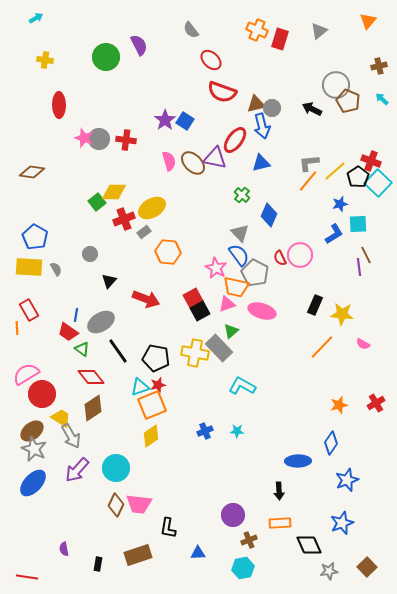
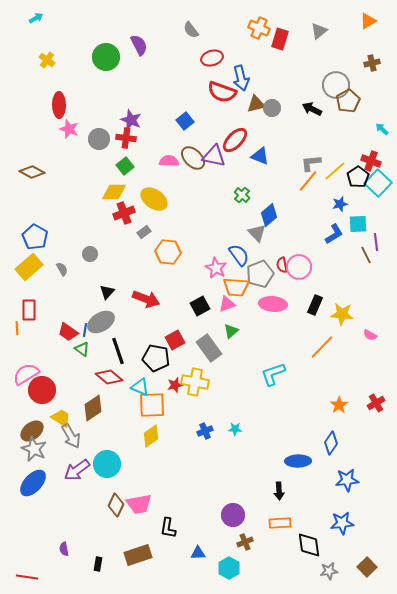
orange triangle at (368, 21): rotated 18 degrees clockwise
orange cross at (257, 30): moved 2 px right, 2 px up
yellow cross at (45, 60): moved 2 px right; rotated 28 degrees clockwise
red ellipse at (211, 60): moved 1 px right, 2 px up; rotated 60 degrees counterclockwise
brown cross at (379, 66): moved 7 px left, 3 px up
cyan arrow at (382, 99): moved 30 px down
brown pentagon at (348, 101): rotated 20 degrees clockwise
purple star at (165, 120): moved 34 px left; rotated 15 degrees counterclockwise
blue square at (185, 121): rotated 18 degrees clockwise
blue arrow at (262, 126): moved 21 px left, 48 px up
pink star at (84, 138): moved 15 px left, 9 px up
red cross at (126, 140): moved 2 px up
red ellipse at (235, 140): rotated 8 degrees clockwise
purple triangle at (215, 158): moved 1 px left, 2 px up
pink semicircle at (169, 161): rotated 72 degrees counterclockwise
brown ellipse at (193, 163): moved 5 px up
blue triangle at (261, 163): moved 1 px left, 7 px up; rotated 36 degrees clockwise
gray L-shape at (309, 163): moved 2 px right
brown diamond at (32, 172): rotated 20 degrees clockwise
green square at (97, 202): moved 28 px right, 36 px up
yellow ellipse at (152, 208): moved 2 px right, 9 px up; rotated 64 degrees clockwise
blue diamond at (269, 215): rotated 25 degrees clockwise
red cross at (124, 219): moved 6 px up
gray triangle at (240, 233): moved 17 px right
pink circle at (300, 255): moved 1 px left, 12 px down
red semicircle at (280, 258): moved 2 px right, 7 px down; rotated 14 degrees clockwise
yellow rectangle at (29, 267): rotated 44 degrees counterclockwise
purple line at (359, 267): moved 17 px right, 25 px up
gray semicircle at (56, 269): moved 6 px right
gray pentagon at (255, 273): moved 5 px right, 1 px down; rotated 24 degrees clockwise
black triangle at (109, 281): moved 2 px left, 11 px down
orange trapezoid at (236, 287): rotated 8 degrees counterclockwise
red square at (193, 298): moved 18 px left, 42 px down
red rectangle at (29, 310): rotated 30 degrees clockwise
black square at (200, 311): moved 5 px up
pink ellipse at (262, 311): moved 11 px right, 7 px up; rotated 12 degrees counterclockwise
blue line at (76, 315): moved 9 px right, 15 px down
pink semicircle at (363, 344): moved 7 px right, 9 px up
gray rectangle at (219, 348): moved 10 px left; rotated 8 degrees clockwise
black line at (118, 351): rotated 16 degrees clockwise
yellow cross at (195, 353): moved 29 px down
red diamond at (91, 377): moved 18 px right; rotated 12 degrees counterclockwise
red star at (158, 385): moved 17 px right
cyan L-shape at (242, 386): moved 31 px right, 12 px up; rotated 48 degrees counterclockwise
cyan triangle at (140, 387): rotated 42 degrees clockwise
red circle at (42, 394): moved 4 px up
orange square at (152, 405): rotated 20 degrees clockwise
orange star at (339, 405): rotated 18 degrees counterclockwise
cyan star at (237, 431): moved 2 px left, 2 px up
cyan circle at (116, 468): moved 9 px left, 4 px up
purple arrow at (77, 470): rotated 12 degrees clockwise
blue star at (347, 480): rotated 15 degrees clockwise
pink trapezoid at (139, 504): rotated 16 degrees counterclockwise
blue star at (342, 523): rotated 15 degrees clockwise
brown cross at (249, 540): moved 4 px left, 2 px down
black diamond at (309, 545): rotated 16 degrees clockwise
cyan hexagon at (243, 568): moved 14 px left; rotated 20 degrees counterclockwise
